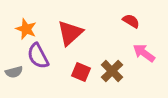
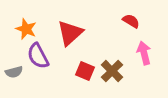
pink arrow: rotated 40 degrees clockwise
red square: moved 4 px right, 1 px up
